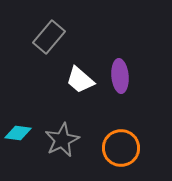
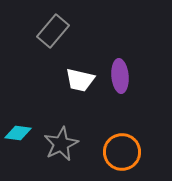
gray rectangle: moved 4 px right, 6 px up
white trapezoid: rotated 28 degrees counterclockwise
gray star: moved 1 px left, 4 px down
orange circle: moved 1 px right, 4 px down
